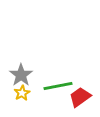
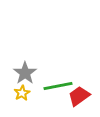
gray star: moved 4 px right, 2 px up
red trapezoid: moved 1 px left, 1 px up
